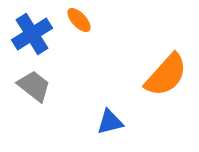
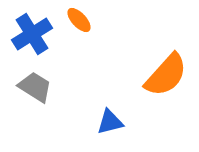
gray trapezoid: moved 1 px right, 1 px down; rotated 6 degrees counterclockwise
